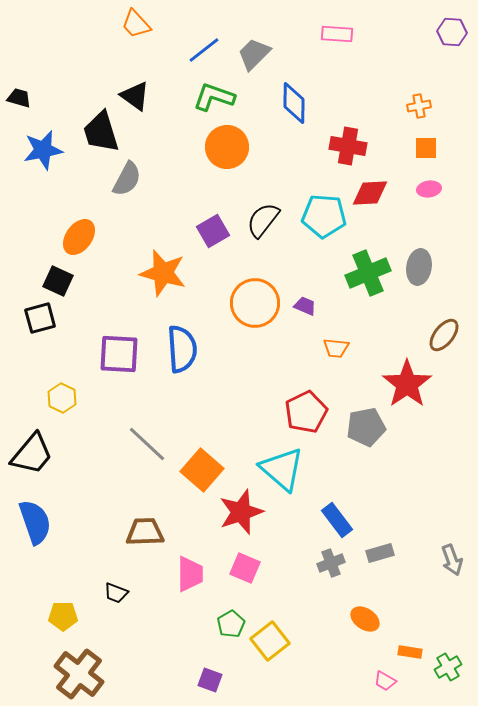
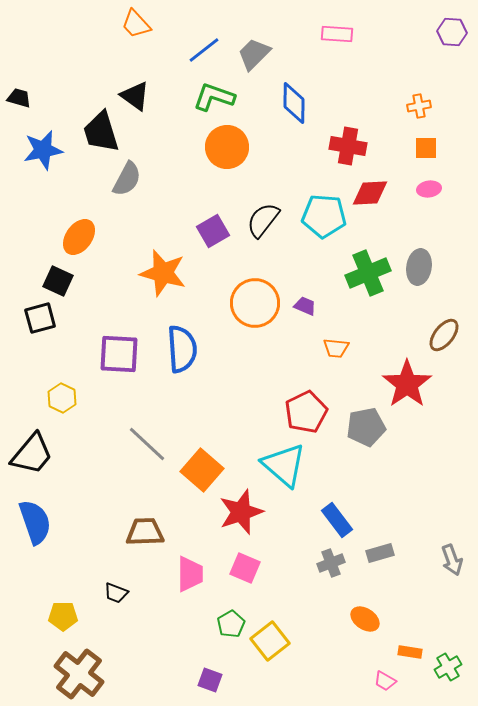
cyan triangle at (282, 469): moved 2 px right, 4 px up
